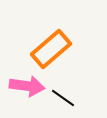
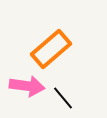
black line: rotated 15 degrees clockwise
